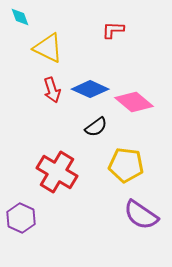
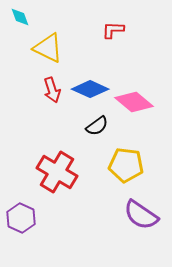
black semicircle: moved 1 px right, 1 px up
